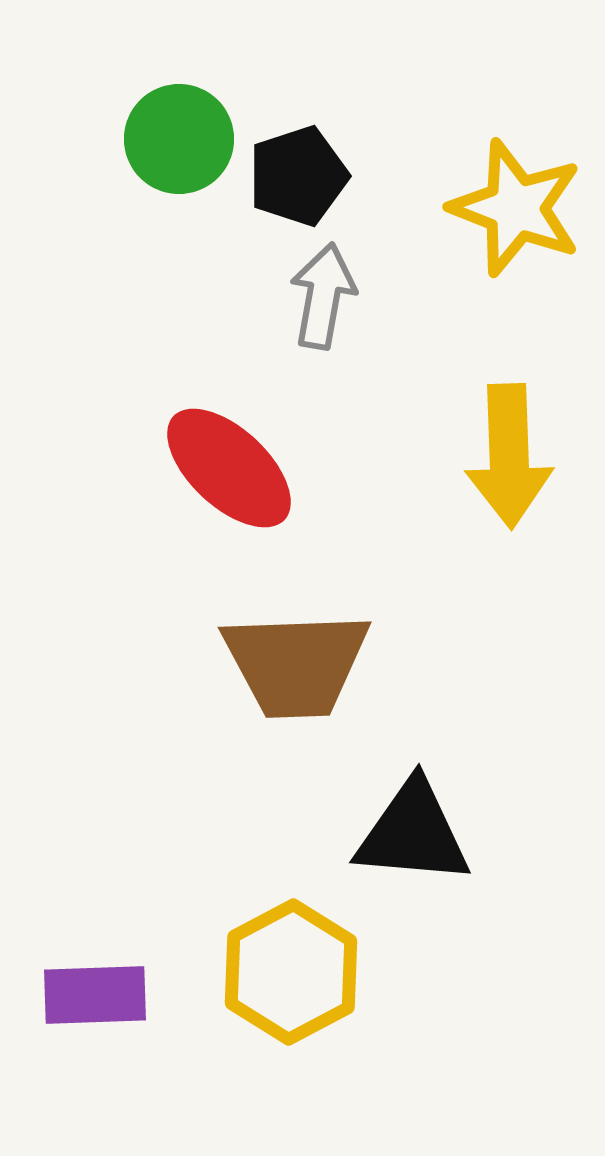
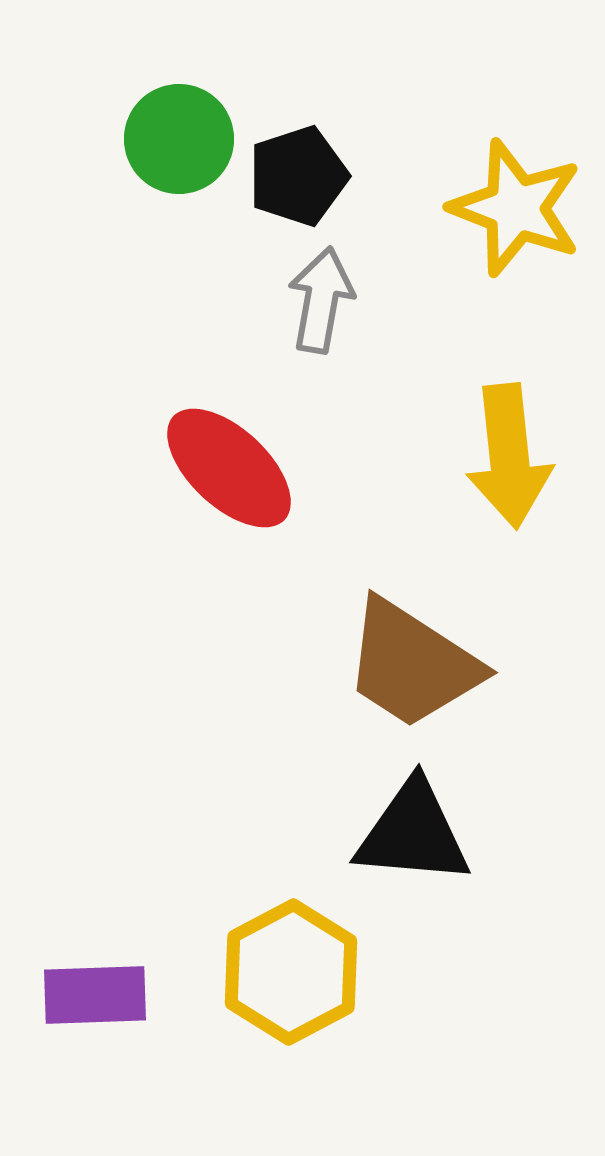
gray arrow: moved 2 px left, 4 px down
yellow arrow: rotated 4 degrees counterclockwise
brown trapezoid: moved 116 px right; rotated 35 degrees clockwise
